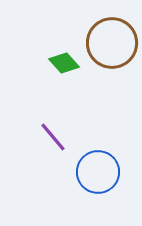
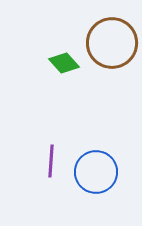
purple line: moved 2 px left, 24 px down; rotated 44 degrees clockwise
blue circle: moved 2 px left
